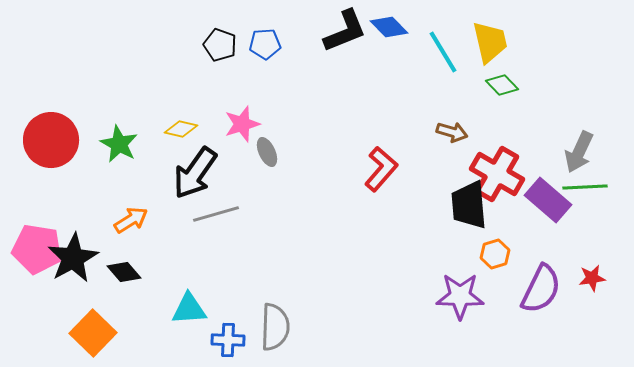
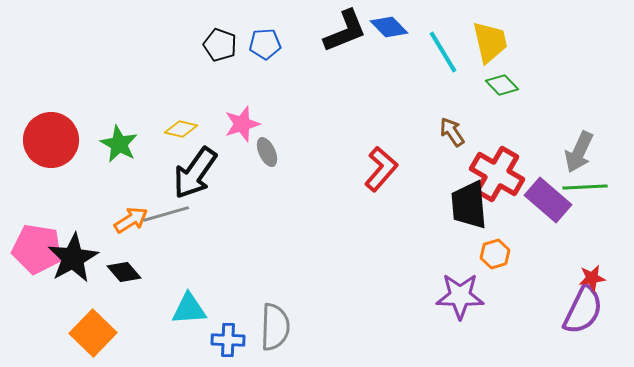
brown arrow: rotated 140 degrees counterclockwise
gray line: moved 50 px left
purple semicircle: moved 42 px right, 21 px down
